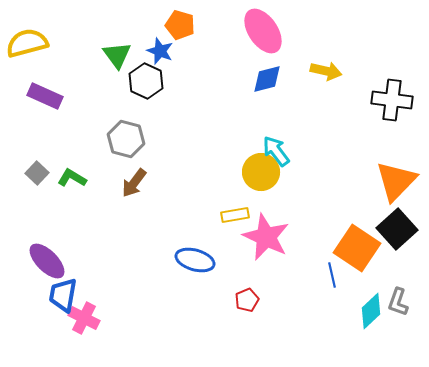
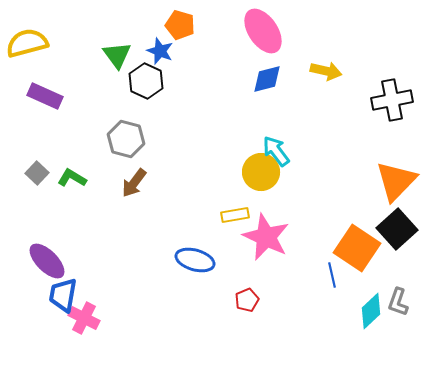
black cross: rotated 18 degrees counterclockwise
